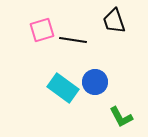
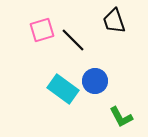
black line: rotated 36 degrees clockwise
blue circle: moved 1 px up
cyan rectangle: moved 1 px down
